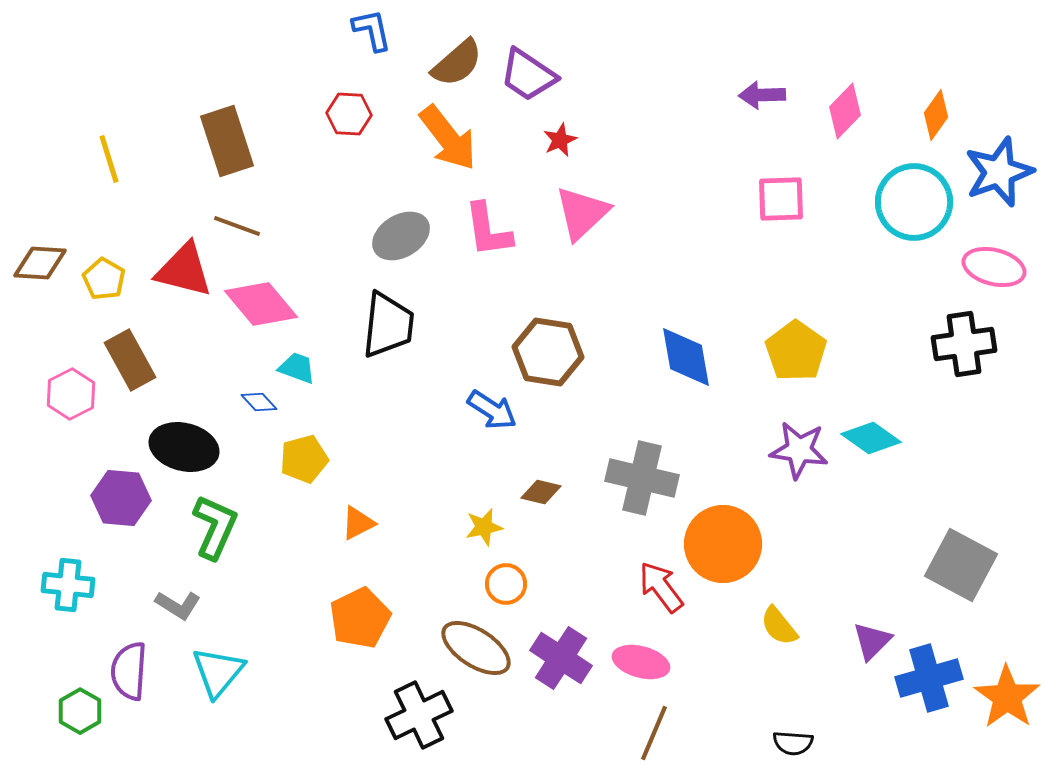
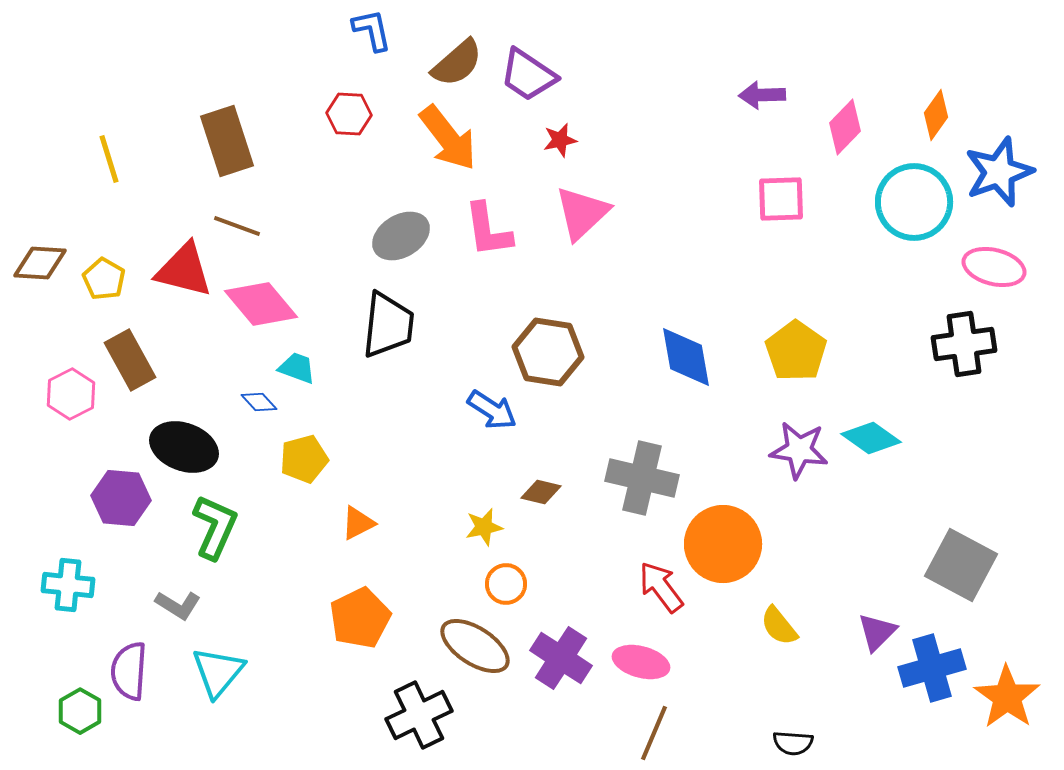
pink diamond at (845, 111): moved 16 px down
red star at (560, 140): rotated 12 degrees clockwise
black ellipse at (184, 447): rotated 6 degrees clockwise
purple triangle at (872, 641): moved 5 px right, 9 px up
brown ellipse at (476, 648): moved 1 px left, 2 px up
blue cross at (929, 678): moved 3 px right, 10 px up
